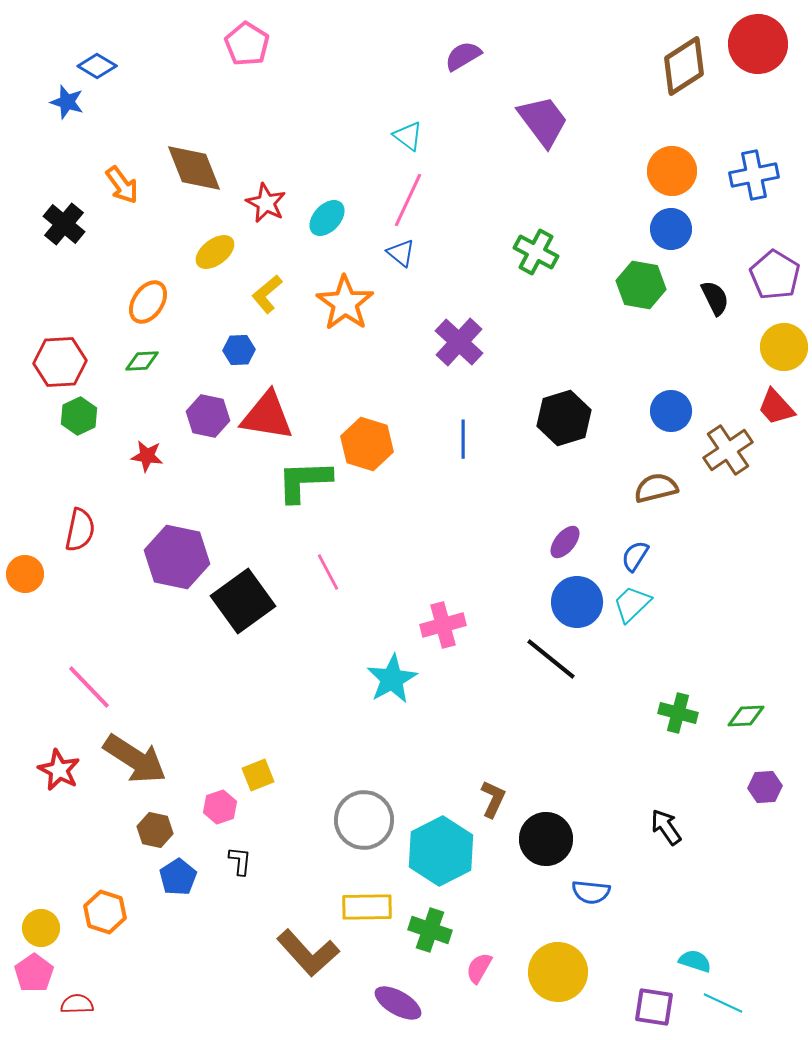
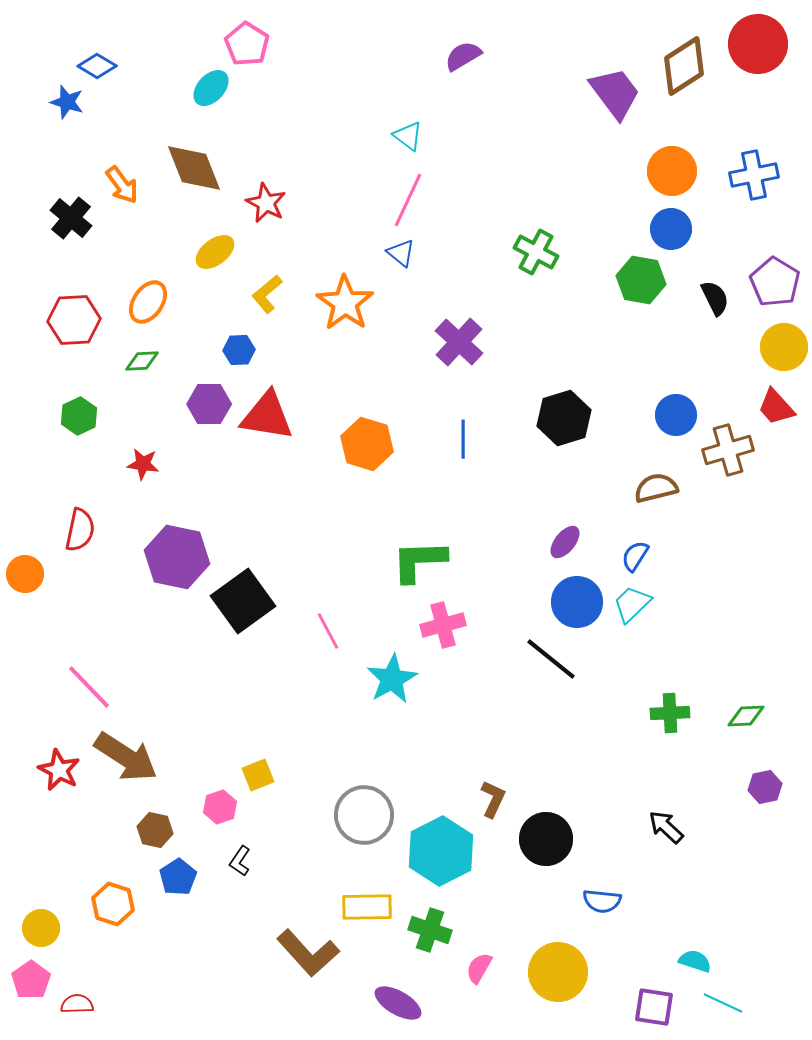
purple trapezoid at (543, 121): moved 72 px right, 28 px up
cyan ellipse at (327, 218): moved 116 px left, 130 px up
black cross at (64, 224): moved 7 px right, 6 px up
purple pentagon at (775, 275): moved 7 px down
green hexagon at (641, 285): moved 5 px up
red hexagon at (60, 362): moved 14 px right, 42 px up
blue circle at (671, 411): moved 5 px right, 4 px down
purple hexagon at (208, 416): moved 1 px right, 12 px up; rotated 12 degrees counterclockwise
brown cross at (728, 450): rotated 18 degrees clockwise
red star at (147, 456): moved 4 px left, 8 px down
green L-shape at (304, 481): moved 115 px right, 80 px down
pink line at (328, 572): moved 59 px down
green cross at (678, 713): moved 8 px left; rotated 18 degrees counterclockwise
brown arrow at (135, 759): moved 9 px left, 2 px up
purple hexagon at (765, 787): rotated 8 degrees counterclockwise
gray circle at (364, 820): moved 5 px up
black arrow at (666, 827): rotated 12 degrees counterclockwise
black L-shape at (240, 861): rotated 152 degrees counterclockwise
blue semicircle at (591, 892): moved 11 px right, 9 px down
orange hexagon at (105, 912): moved 8 px right, 8 px up
pink pentagon at (34, 973): moved 3 px left, 7 px down
